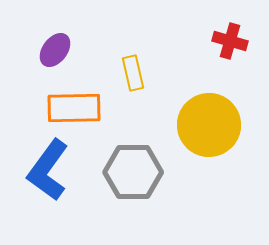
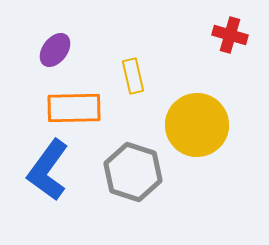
red cross: moved 6 px up
yellow rectangle: moved 3 px down
yellow circle: moved 12 px left
gray hexagon: rotated 18 degrees clockwise
